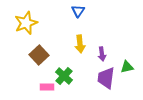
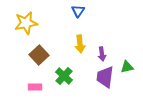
yellow star: rotated 10 degrees clockwise
purple trapezoid: moved 1 px left, 1 px up
pink rectangle: moved 12 px left
